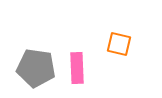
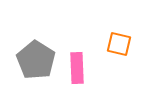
gray pentagon: moved 8 px up; rotated 24 degrees clockwise
